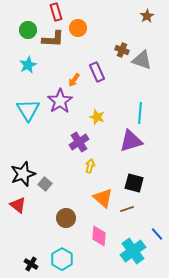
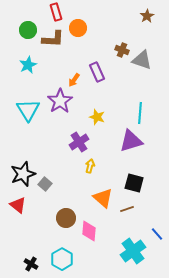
pink diamond: moved 10 px left, 5 px up
